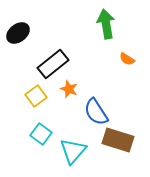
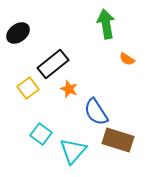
yellow square: moved 8 px left, 8 px up
